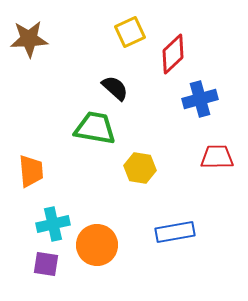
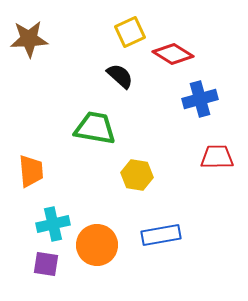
red diamond: rotated 75 degrees clockwise
black semicircle: moved 5 px right, 12 px up
yellow hexagon: moved 3 px left, 7 px down
blue rectangle: moved 14 px left, 3 px down
